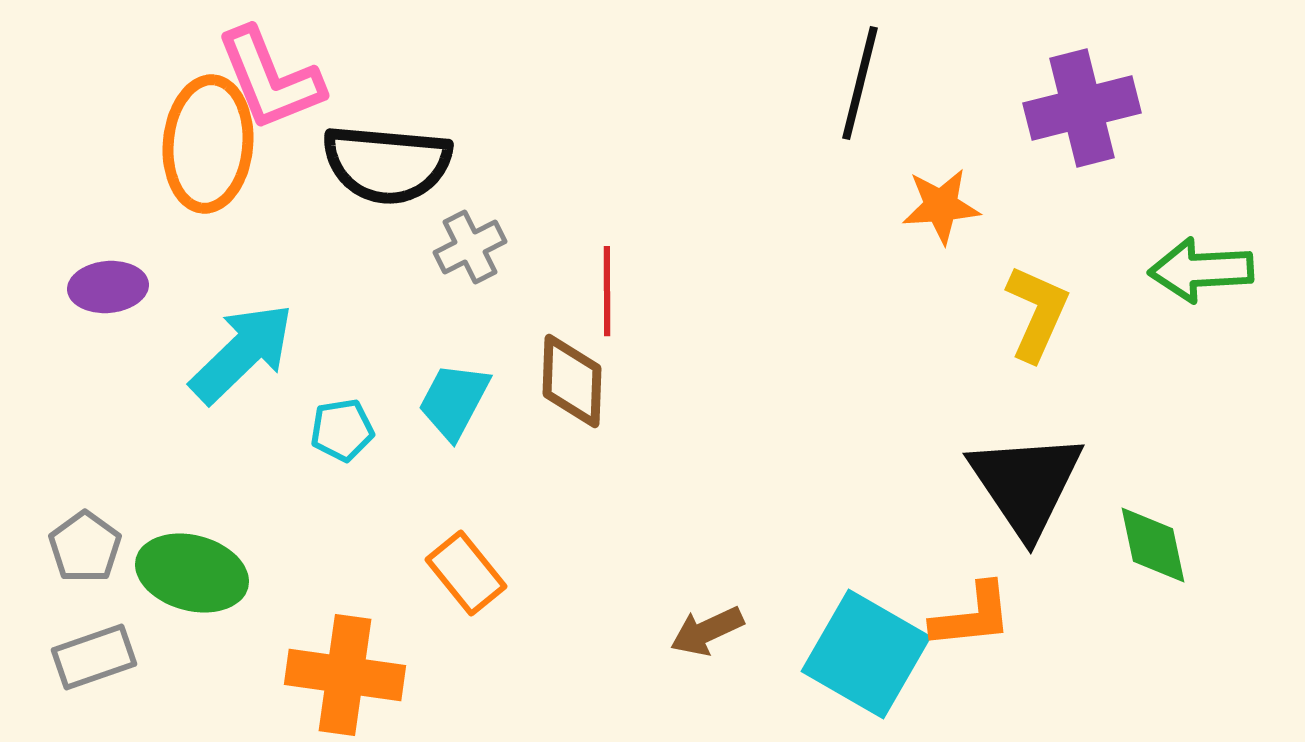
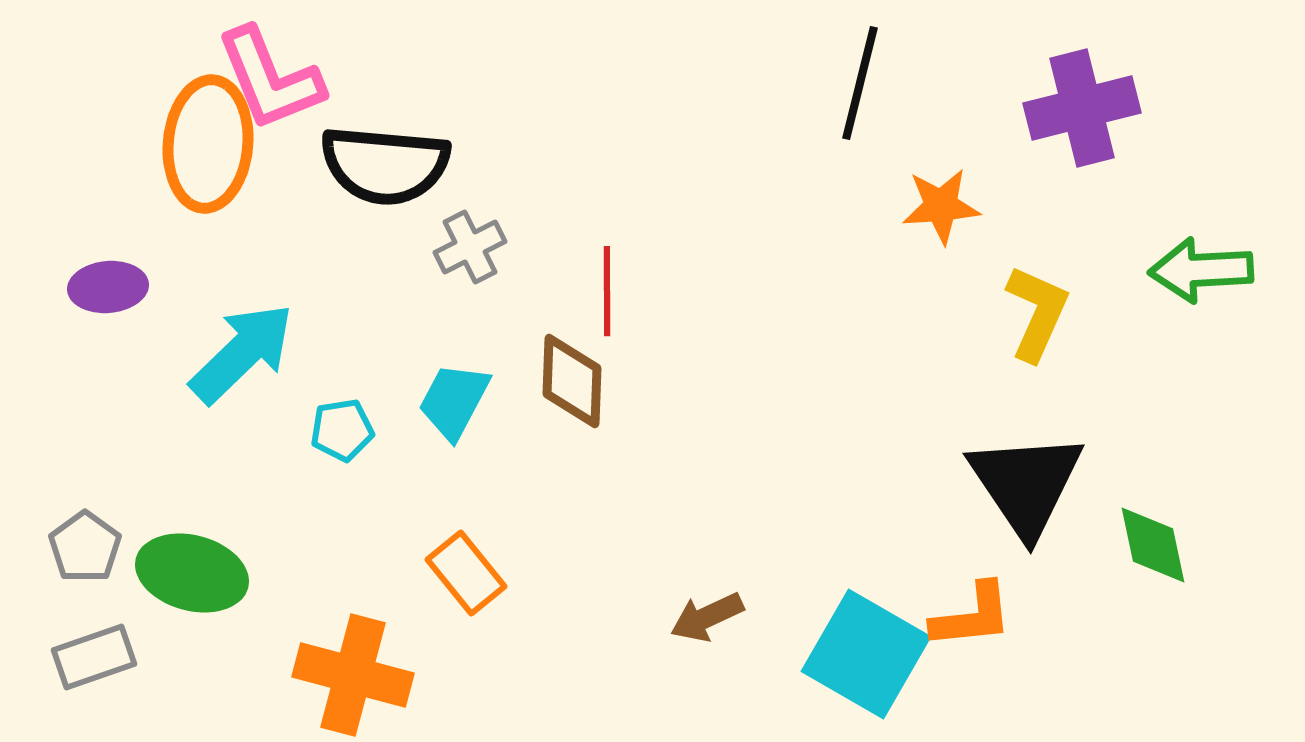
black semicircle: moved 2 px left, 1 px down
brown arrow: moved 14 px up
orange cross: moved 8 px right; rotated 7 degrees clockwise
